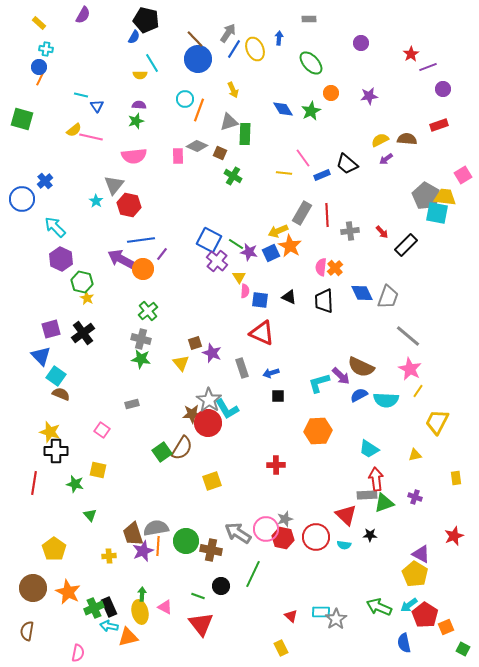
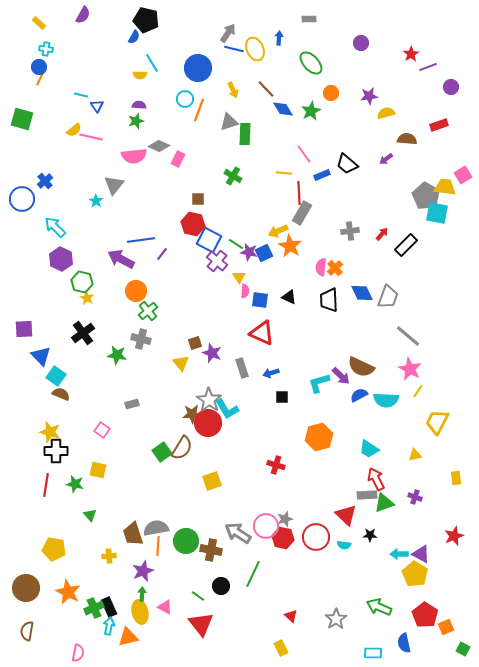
brown line at (195, 39): moved 71 px right, 50 px down
blue line at (234, 49): rotated 72 degrees clockwise
blue circle at (198, 59): moved 9 px down
purple circle at (443, 89): moved 8 px right, 2 px up
yellow semicircle at (380, 140): moved 6 px right, 27 px up; rotated 12 degrees clockwise
gray diamond at (197, 146): moved 38 px left
brown square at (220, 153): moved 22 px left, 46 px down; rotated 24 degrees counterclockwise
pink rectangle at (178, 156): moved 3 px down; rotated 28 degrees clockwise
pink line at (303, 158): moved 1 px right, 4 px up
yellow trapezoid at (445, 197): moved 10 px up
red hexagon at (129, 205): moved 64 px right, 19 px down
red line at (327, 215): moved 28 px left, 22 px up
red arrow at (382, 232): moved 2 px down; rotated 96 degrees counterclockwise
blue square at (271, 253): moved 7 px left
orange circle at (143, 269): moved 7 px left, 22 px down
black trapezoid at (324, 301): moved 5 px right, 1 px up
purple square at (51, 329): moved 27 px left; rotated 12 degrees clockwise
green star at (141, 359): moved 24 px left, 4 px up
black square at (278, 396): moved 4 px right, 1 px down
orange hexagon at (318, 431): moved 1 px right, 6 px down; rotated 12 degrees counterclockwise
red cross at (276, 465): rotated 18 degrees clockwise
red arrow at (376, 479): rotated 20 degrees counterclockwise
red line at (34, 483): moved 12 px right, 2 px down
pink circle at (266, 529): moved 3 px up
yellow pentagon at (54, 549): rotated 25 degrees counterclockwise
purple star at (143, 551): moved 20 px down
brown circle at (33, 588): moved 7 px left
green line at (198, 596): rotated 16 degrees clockwise
cyan arrow at (409, 605): moved 10 px left, 51 px up; rotated 36 degrees clockwise
cyan rectangle at (321, 612): moved 52 px right, 41 px down
cyan arrow at (109, 626): rotated 90 degrees clockwise
